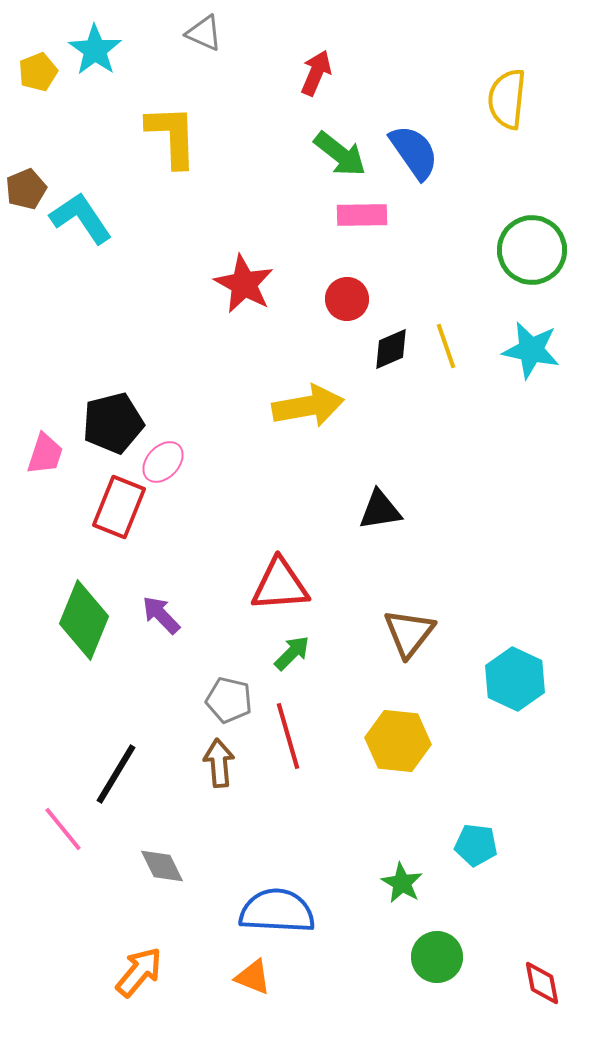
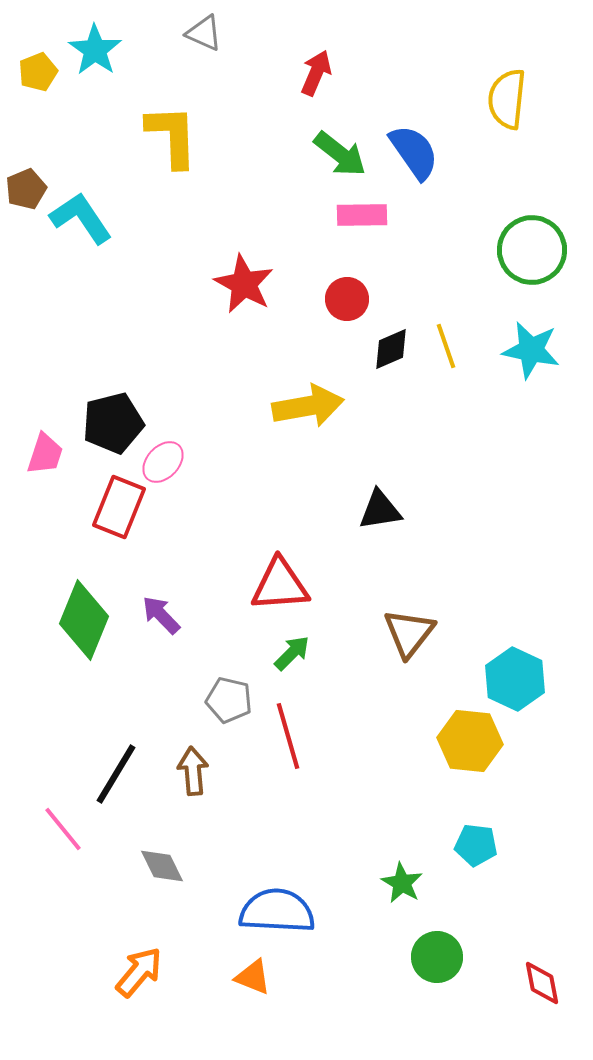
yellow hexagon at (398, 741): moved 72 px right
brown arrow at (219, 763): moved 26 px left, 8 px down
